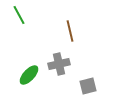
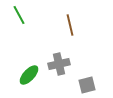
brown line: moved 6 px up
gray square: moved 1 px left, 1 px up
